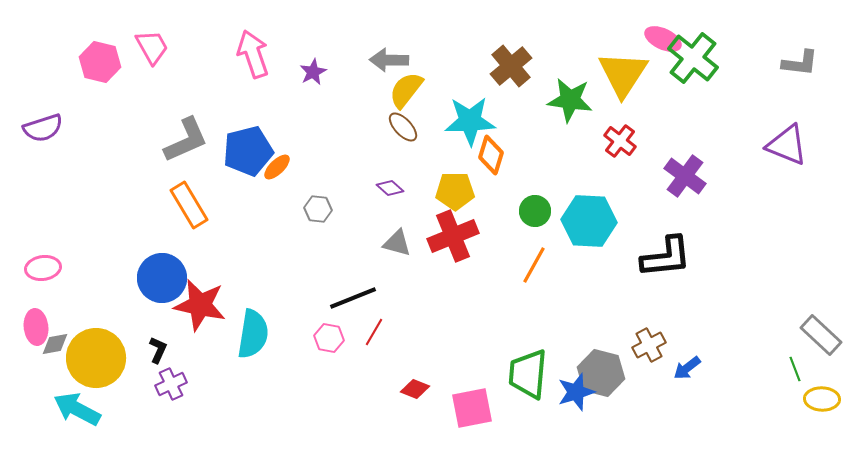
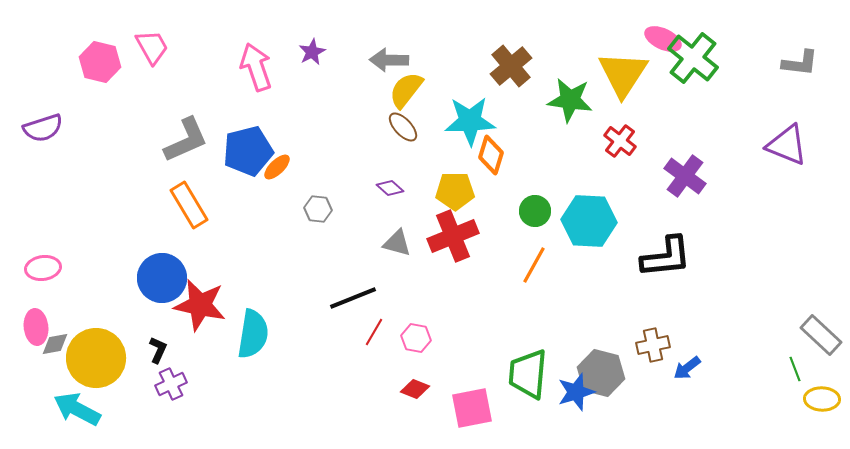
pink arrow at (253, 54): moved 3 px right, 13 px down
purple star at (313, 72): moved 1 px left, 20 px up
pink hexagon at (329, 338): moved 87 px right
brown cross at (649, 345): moved 4 px right; rotated 16 degrees clockwise
